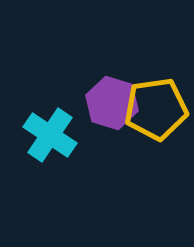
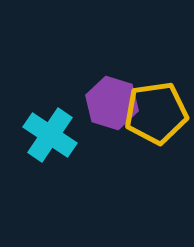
yellow pentagon: moved 4 px down
